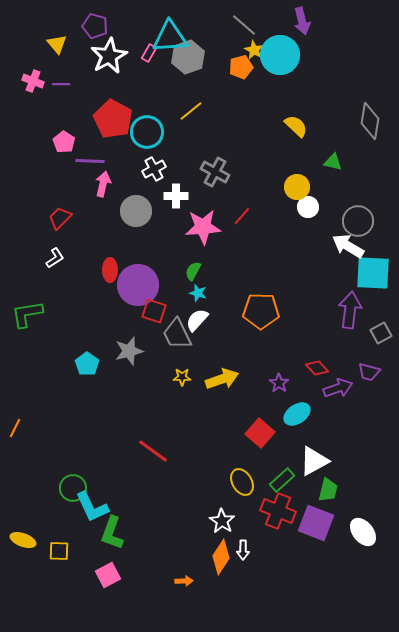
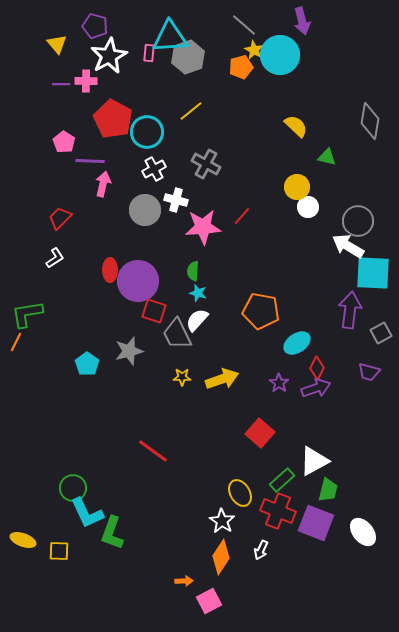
pink rectangle at (149, 53): rotated 24 degrees counterclockwise
pink cross at (33, 81): moved 53 px right; rotated 20 degrees counterclockwise
green triangle at (333, 162): moved 6 px left, 5 px up
gray cross at (215, 172): moved 9 px left, 8 px up
white cross at (176, 196): moved 4 px down; rotated 15 degrees clockwise
gray circle at (136, 211): moved 9 px right, 1 px up
green semicircle at (193, 271): rotated 24 degrees counterclockwise
purple circle at (138, 285): moved 4 px up
orange pentagon at (261, 311): rotated 9 degrees clockwise
red diamond at (317, 368): rotated 70 degrees clockwise
purple arrow at (338, 388): moved 22 px left
cyan ellipse at (297, 414): moved 71 px up
orange line at (15, 428): moved 1 px right, 86 px up
yellow ellipse at (242, 482): moved 2 px left, 11 px down
cyan L-shape at (92, 507): moved 5 px left, 6 px down
white arrow at (243, 550): moved 18 px right; rotated 24 degrees clockwise
pink square at (108, 575): moved 101 px right, 26 px down
